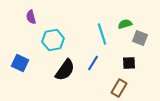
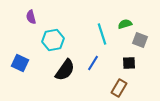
gray square: moved 2 px down
